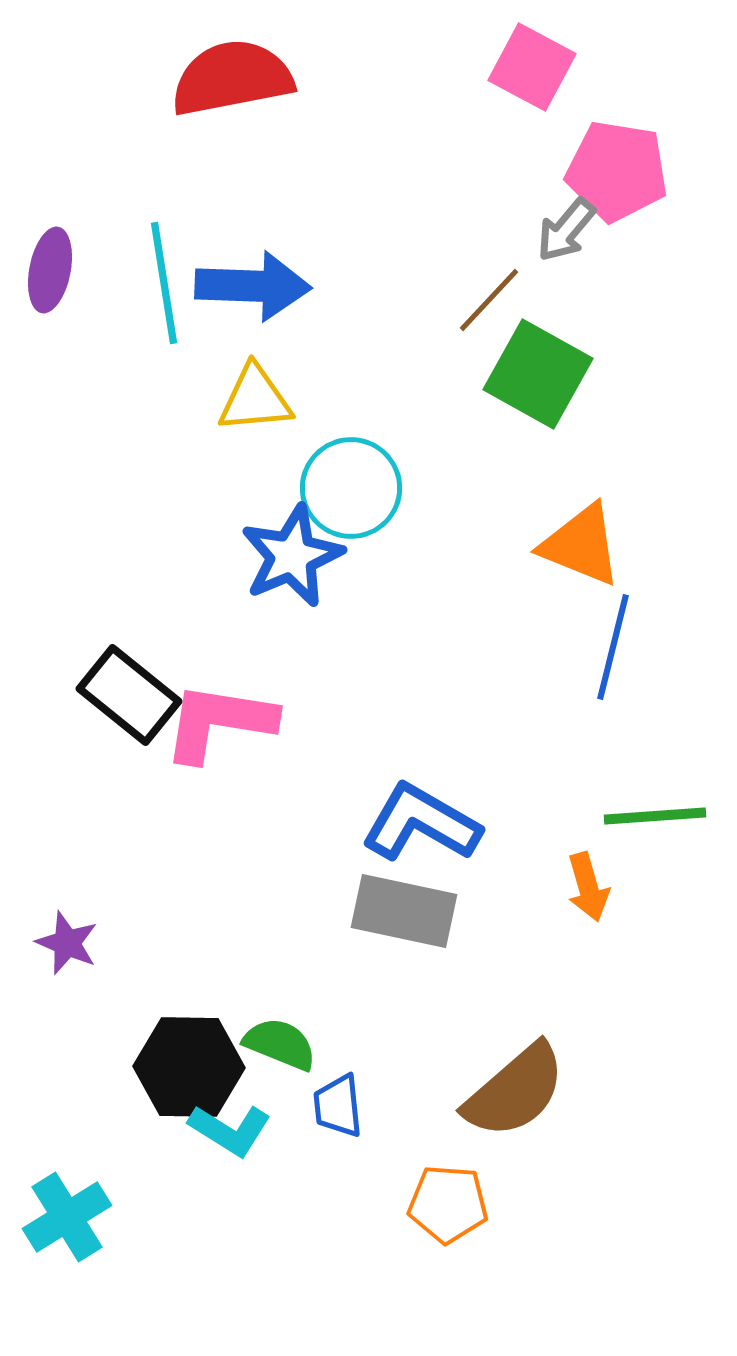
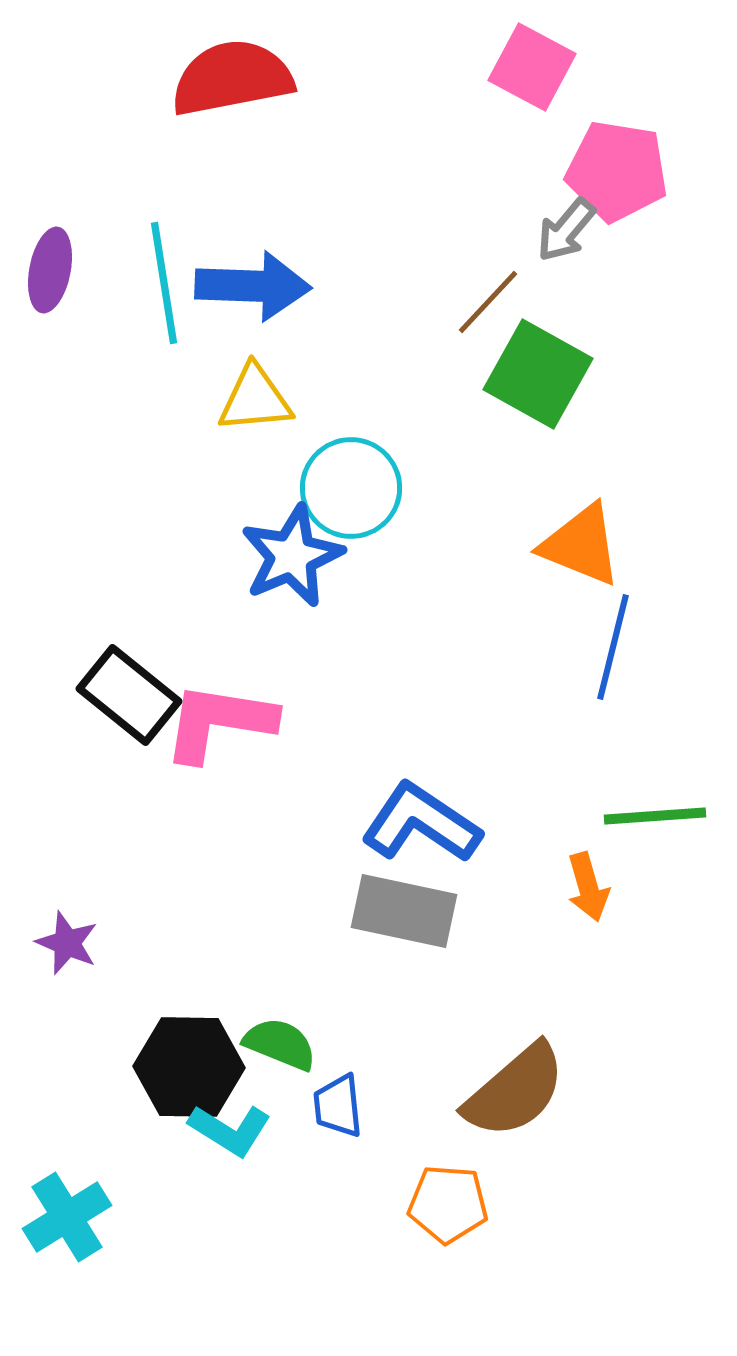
brown line: moved 1 px left, 2 px down
blue L-shape: rotated 4 degrees clockwise
